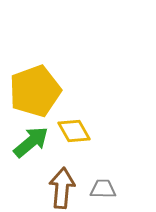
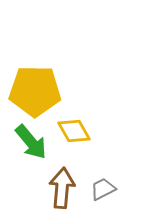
yellow pentagon: rotated 21 degrees clockwise
green arrow: rotated 90 degrees clockwise
gray trapezoid: rotated 28 degrees counterclockwise
